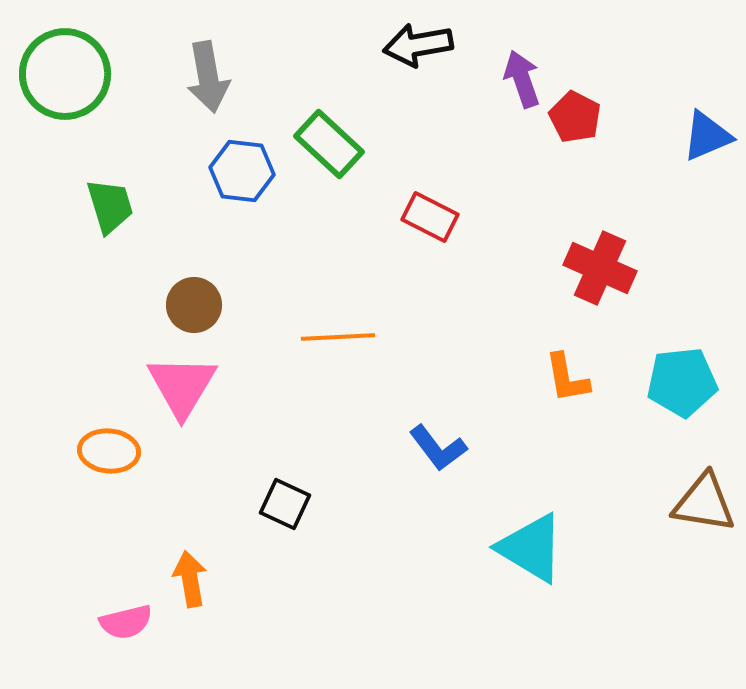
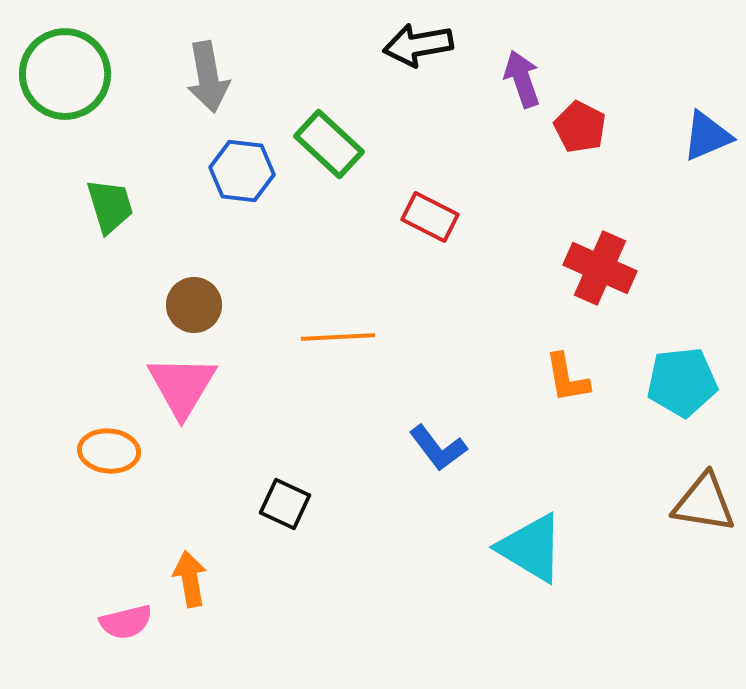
red pentagon: moved 5 px right, 10 px down
